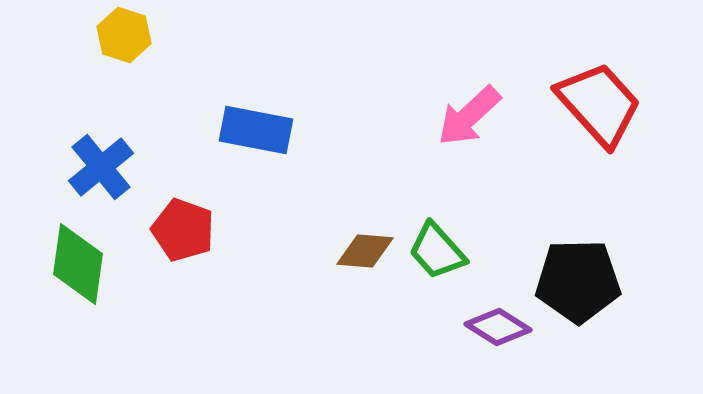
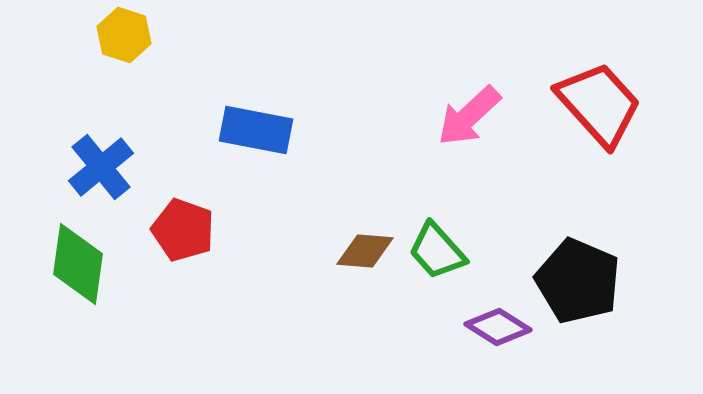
black pentagon: rotated 24 degrees clockwise
